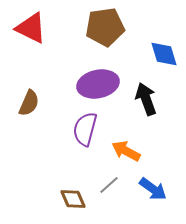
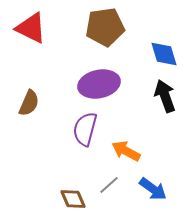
purple ellipse: moved 1 px right
black arrow: moved 19 px right, 3 px up
